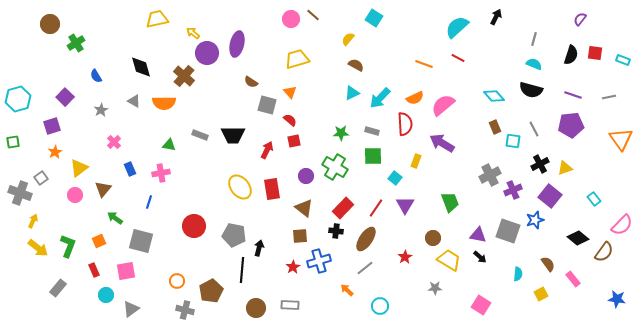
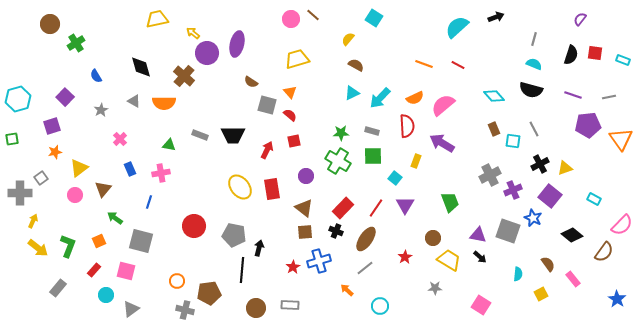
black arrow at (496, 17): rotated 42 degrees clockwise
red line at (458, 58): moved 7 px down
red semicircle at (290, 120): moved 5 px up
red semicircle at (405, 124): moved 2 px right, 2 px down
purple pentagon at (571, 125): moved 17 px right
brown rectangle at (495, 127): moved 1 px left, 2 px down
green square at (13, 142): moved 1 px left, 3 px up
pink cross at (114, 142): moved 6 px right, 3 px up
orange star at (55, 152): rotated 16 degrees clockwise
green cross at (335, 167): moved 3 px right, 6 px up
gray cross at (20, 193): rotated 20 degrees counterclockwise
cyan rectangle at (594, 199): rotated 24 degrees counterclockwise
blue star at (535, 220): moved 2 px left, 2 px up; rotated 30 degrees counterclockwise
black cross at (336, 231): rotated 16 degrees clockwise
brown square at (300, 236): moved 5 px right, 4 px up
black diamond at (578, 238): moved 6 px left, 3 px up
red rectangle at (94, 270): rotated 64 degrees clockwise
pink square at (126, 271): rotated 24 degrees clockwise
brown pentagon at (211, 291): moved 2 px left, 2 px down; rotated 20 degrees clockwise
blue star at (617, 299): rotated 24 degrees clockwise
